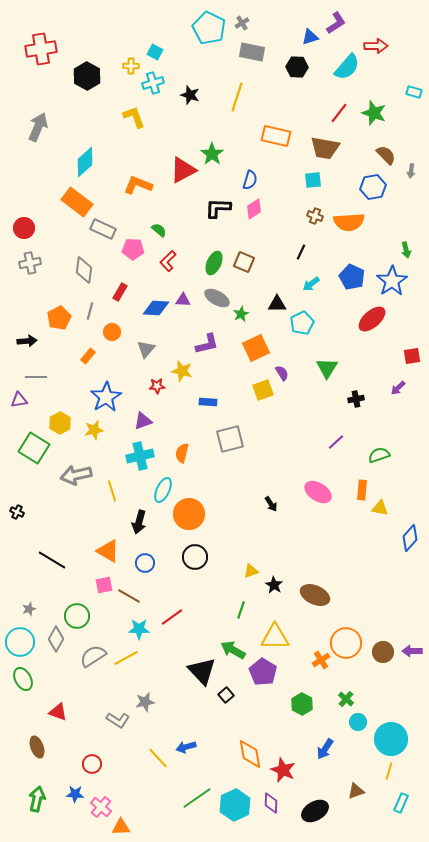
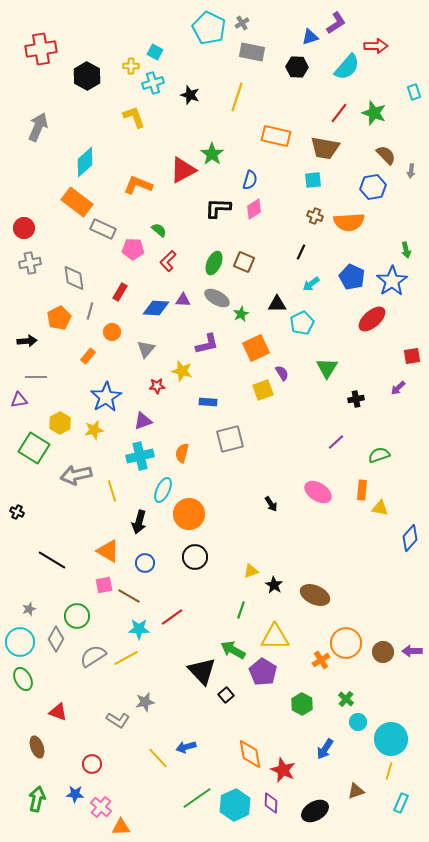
cyan rectangle at (414, 92): rotated 56 degrees clockwise
gray diamond at (84, 270): moved 10 px left, 8 px down; rotated 16 degrees counterclockwise
